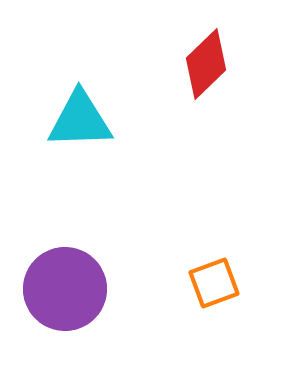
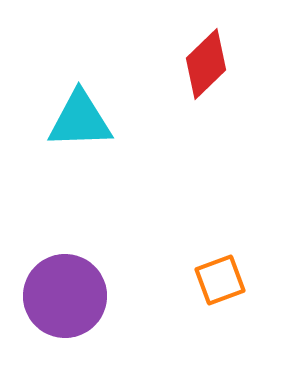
orange square: moved 6 px right, 3 px up
purple circle: moved 7 px down
